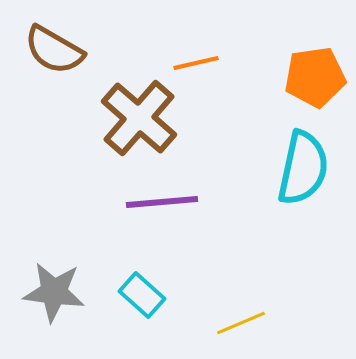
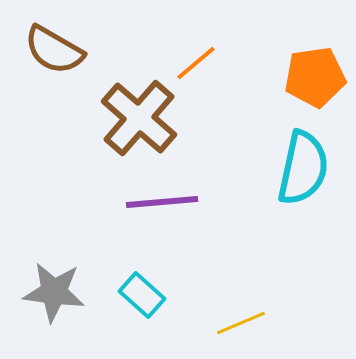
orange line: rotated 27 degrees counterclockwise
